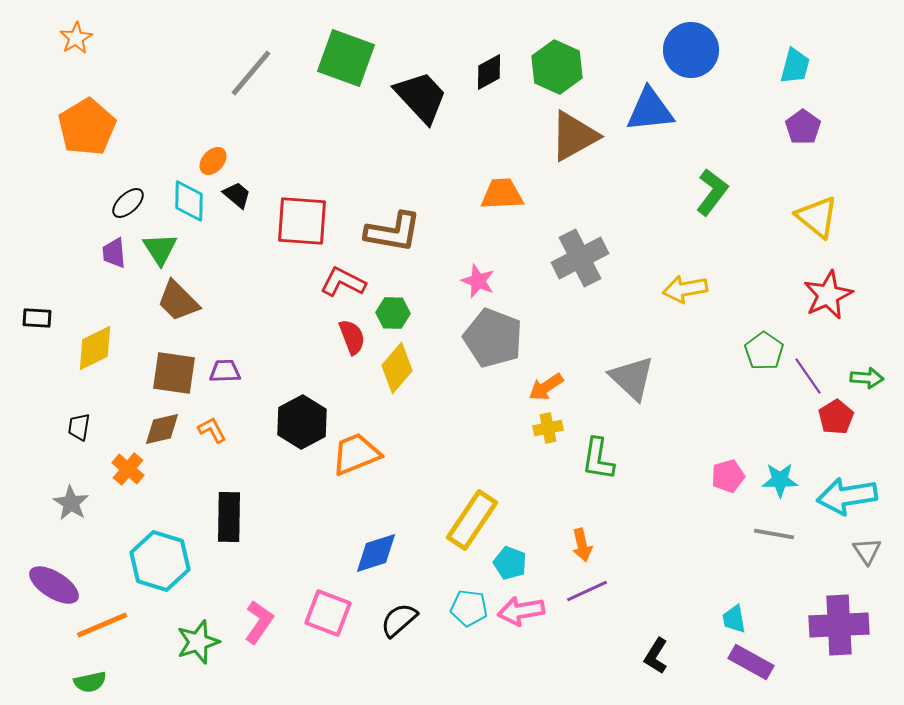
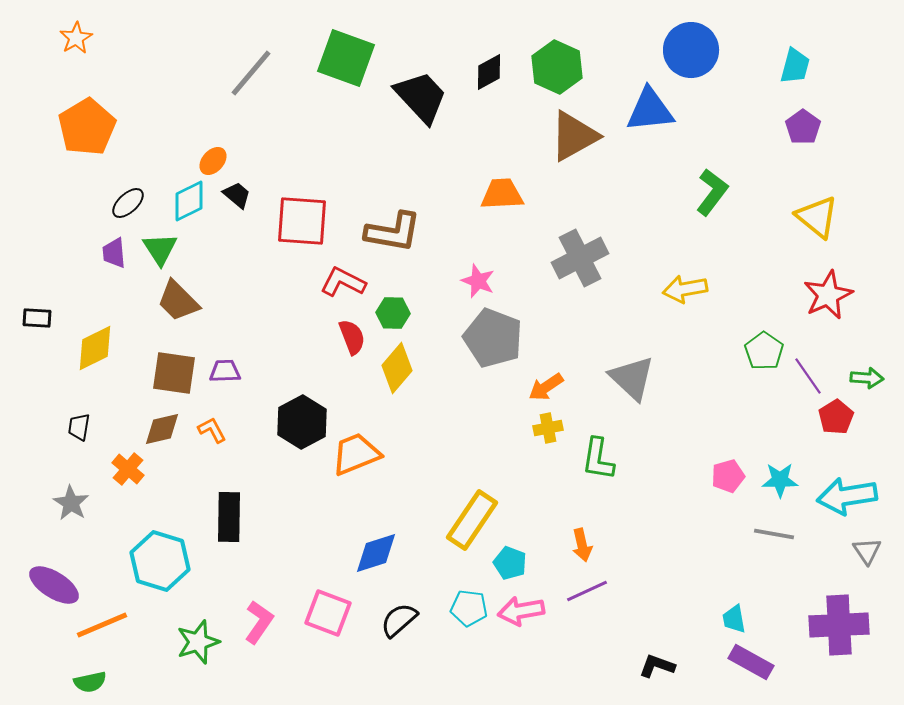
cyan diamond at (189, 201): rotated 63 degrees clockwise
black L-shape at (656, 656): moved 1 px right, 10 px down; rotated 78 degrees clockwise
